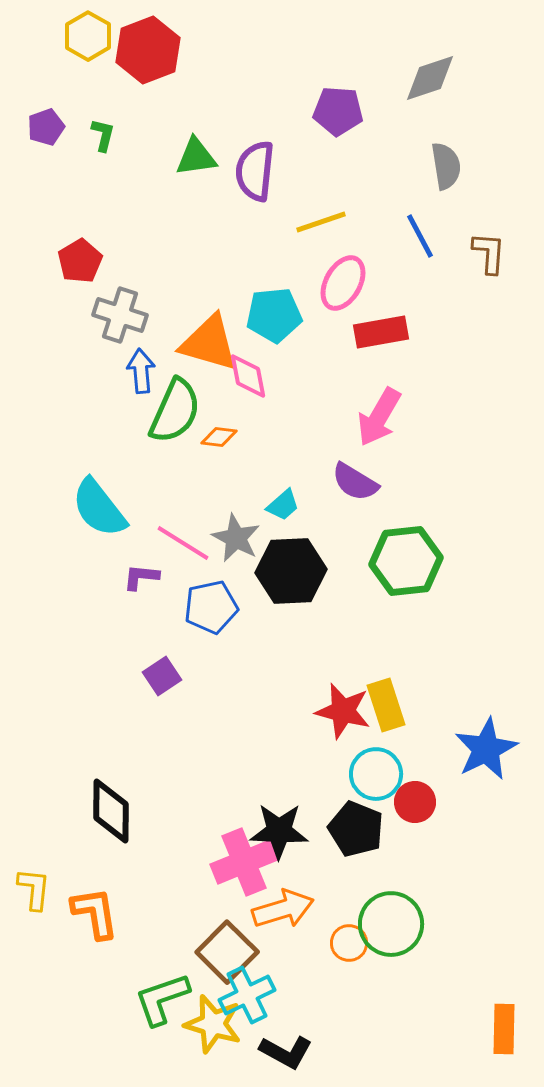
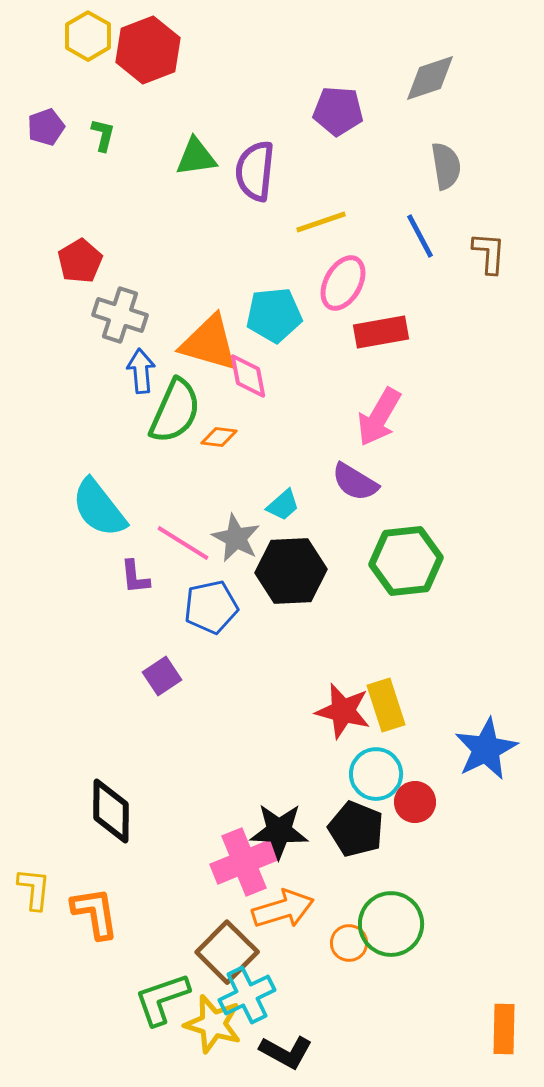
purple L-shape at (141, 577): moved 6 px left; rotated 102 degrees counterclockwise
